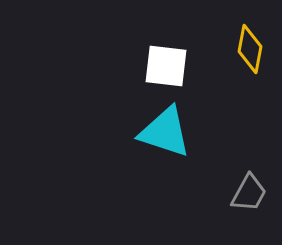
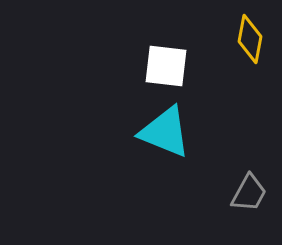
yellow diamond: moved 10 px up
cyan triangle: rotated 4 degrees clockwise
